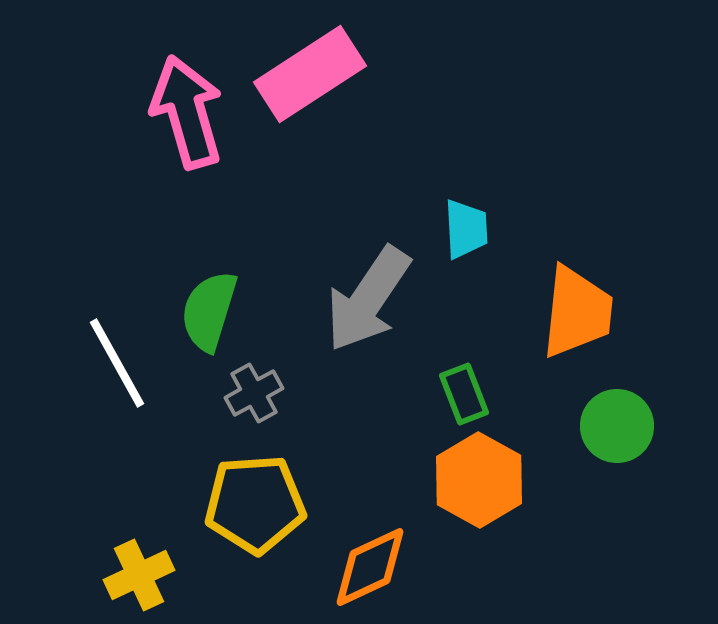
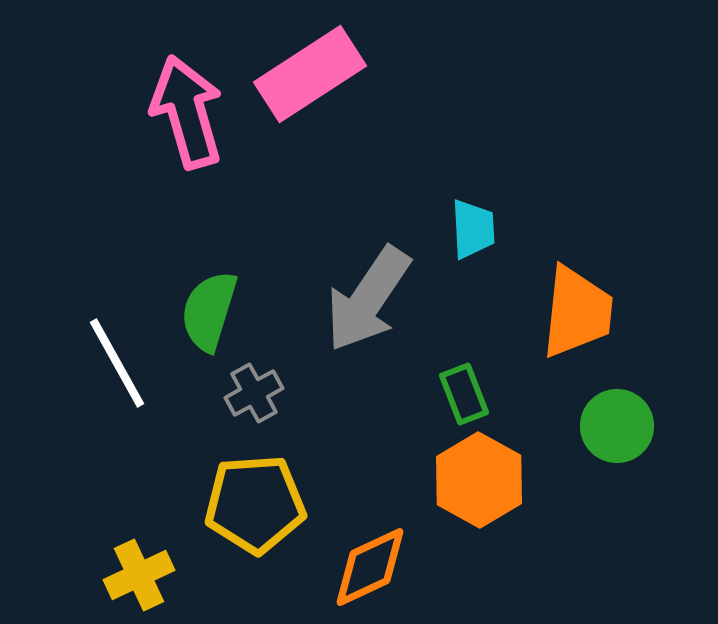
cyan trapezoid: moved 7 px right
